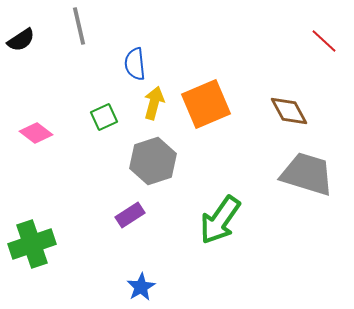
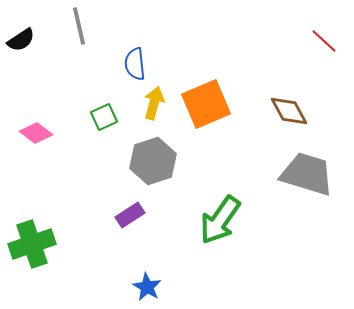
blue star: moved 6 px right; rotated 12 degrees counterclockwise
